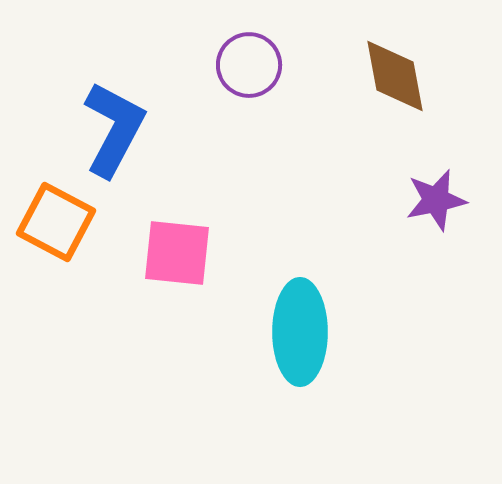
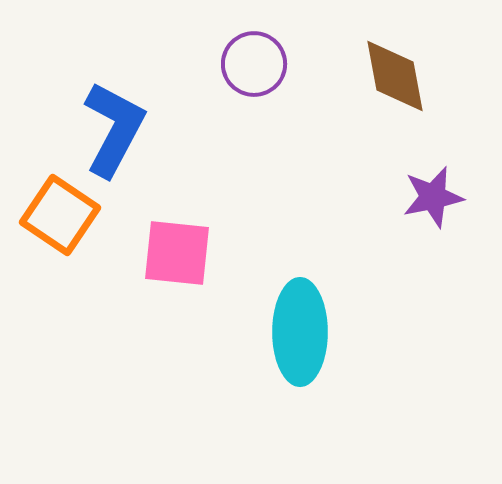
purple circle: moved 5 px right, 1 px up
purple star: moved 3 px left, 3 px up
orange square: moved 4 px right, 7 px up; rotated 6 degrees clockwise
